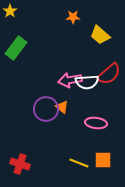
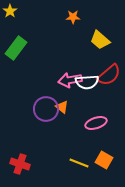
yellow trapezoid: moved 5 px down
red semicircle: moved 1 px down
pink ellipse: rotated 25 degrees counterclockwise
orange square: moved 1 px right; rotated 30 degrees clockwise
